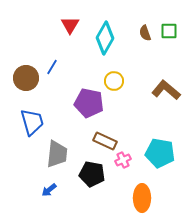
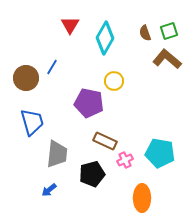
green square: rotated 18 degrees counterclockwise
brown L-shape: moved 1 px right, 31 px up
pink cross: moved 2 px right
black pentagon: rotated 25 degrees counterclockwise
